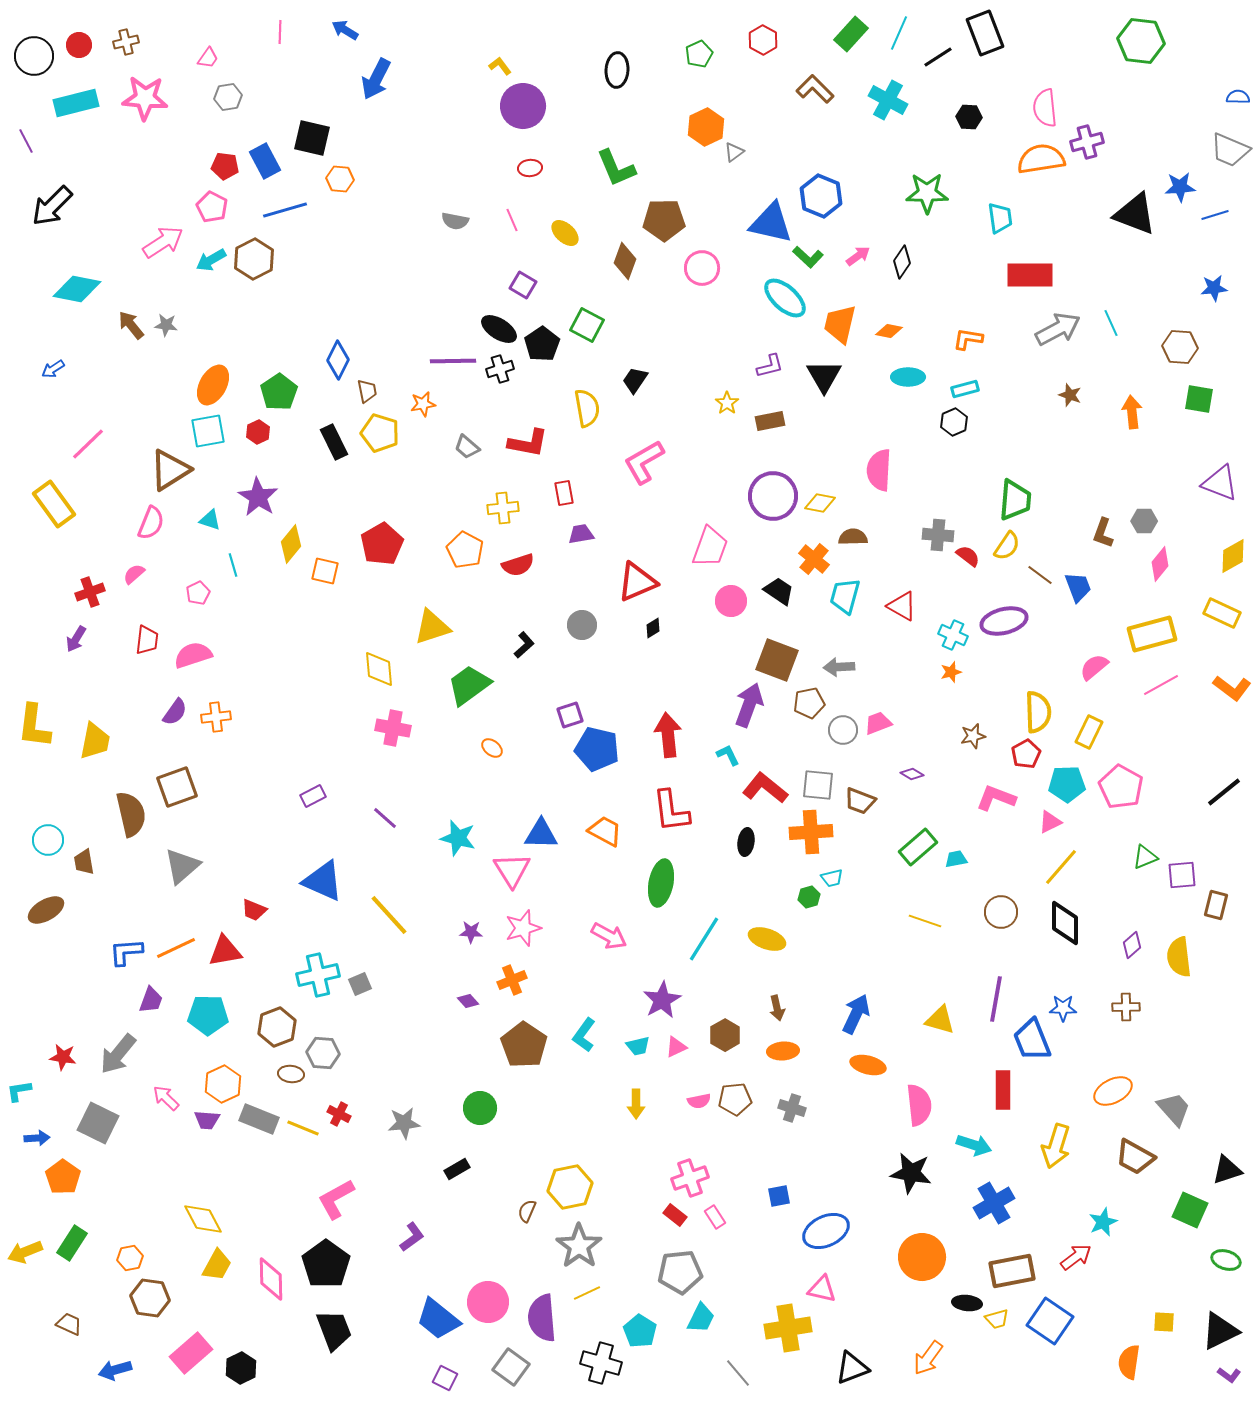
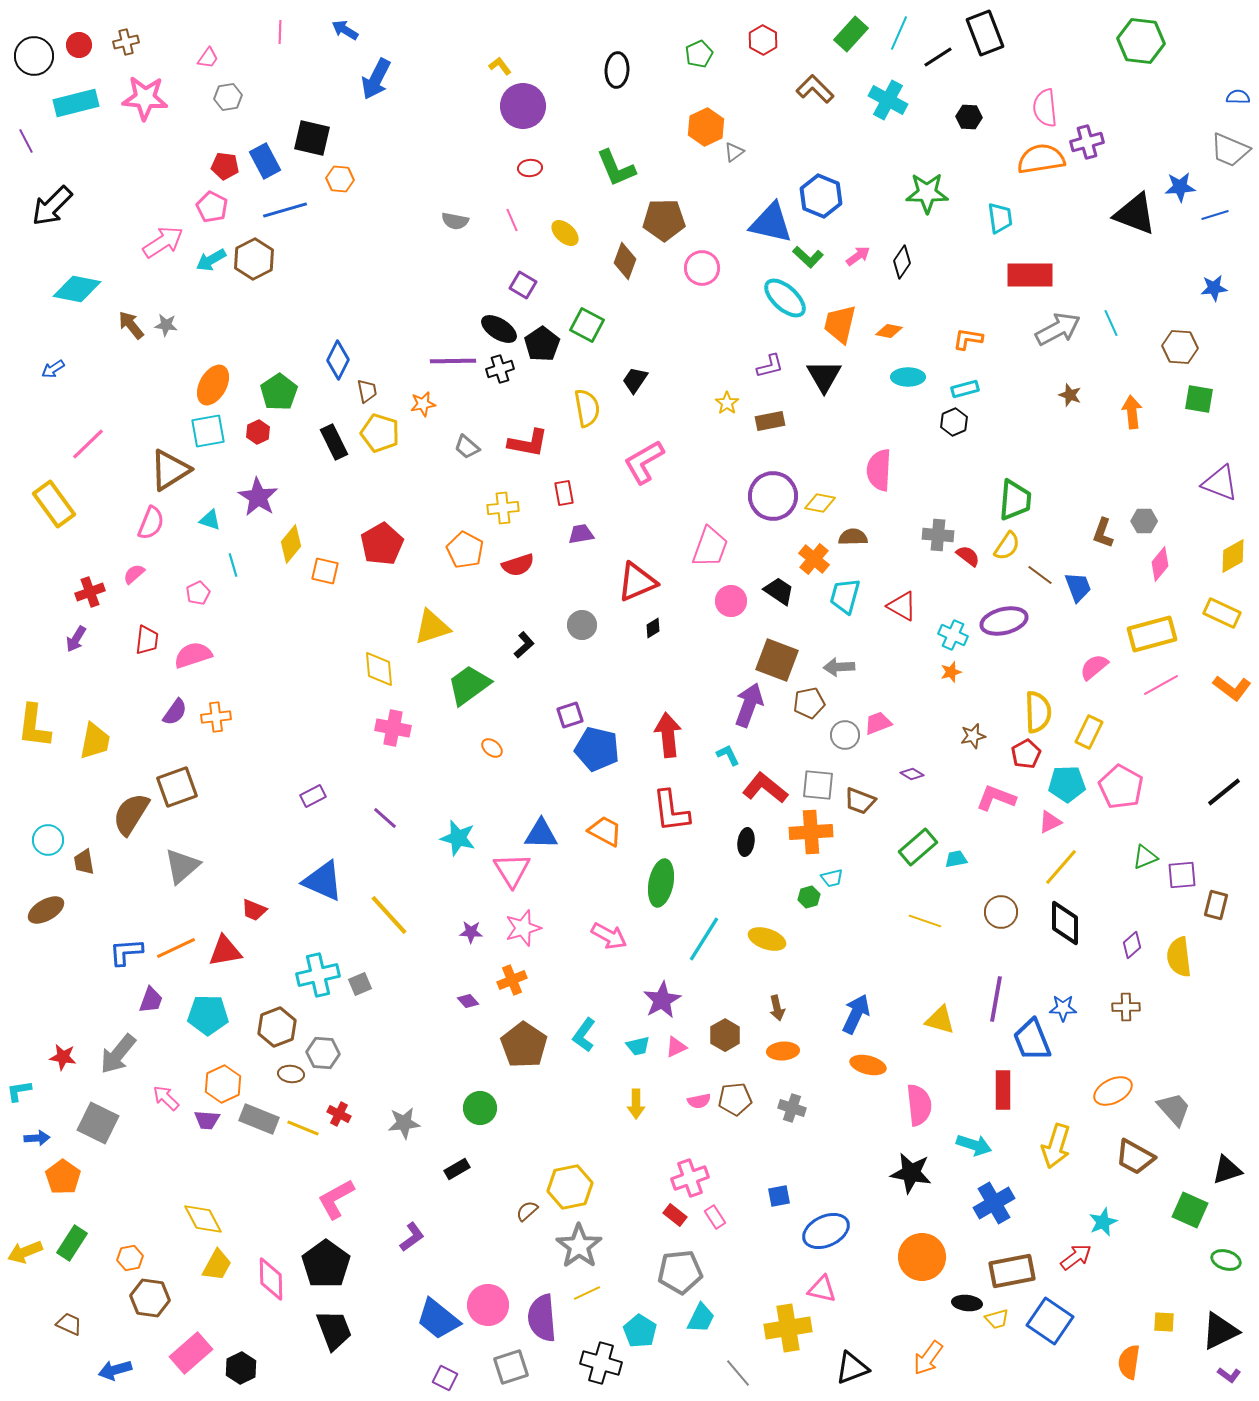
gray circle at (843, 730): moved 2 px right, 5 px down
brown semicircle at (131, 814): rotated 135 degrees counterclockwise
brown semicircle at (527, 1211): rotated 25 degrees clockwise
pink circle at (488, 1302): moved 3 px down
gray square at (511, 1367): rotated 36 degrees clockwise
